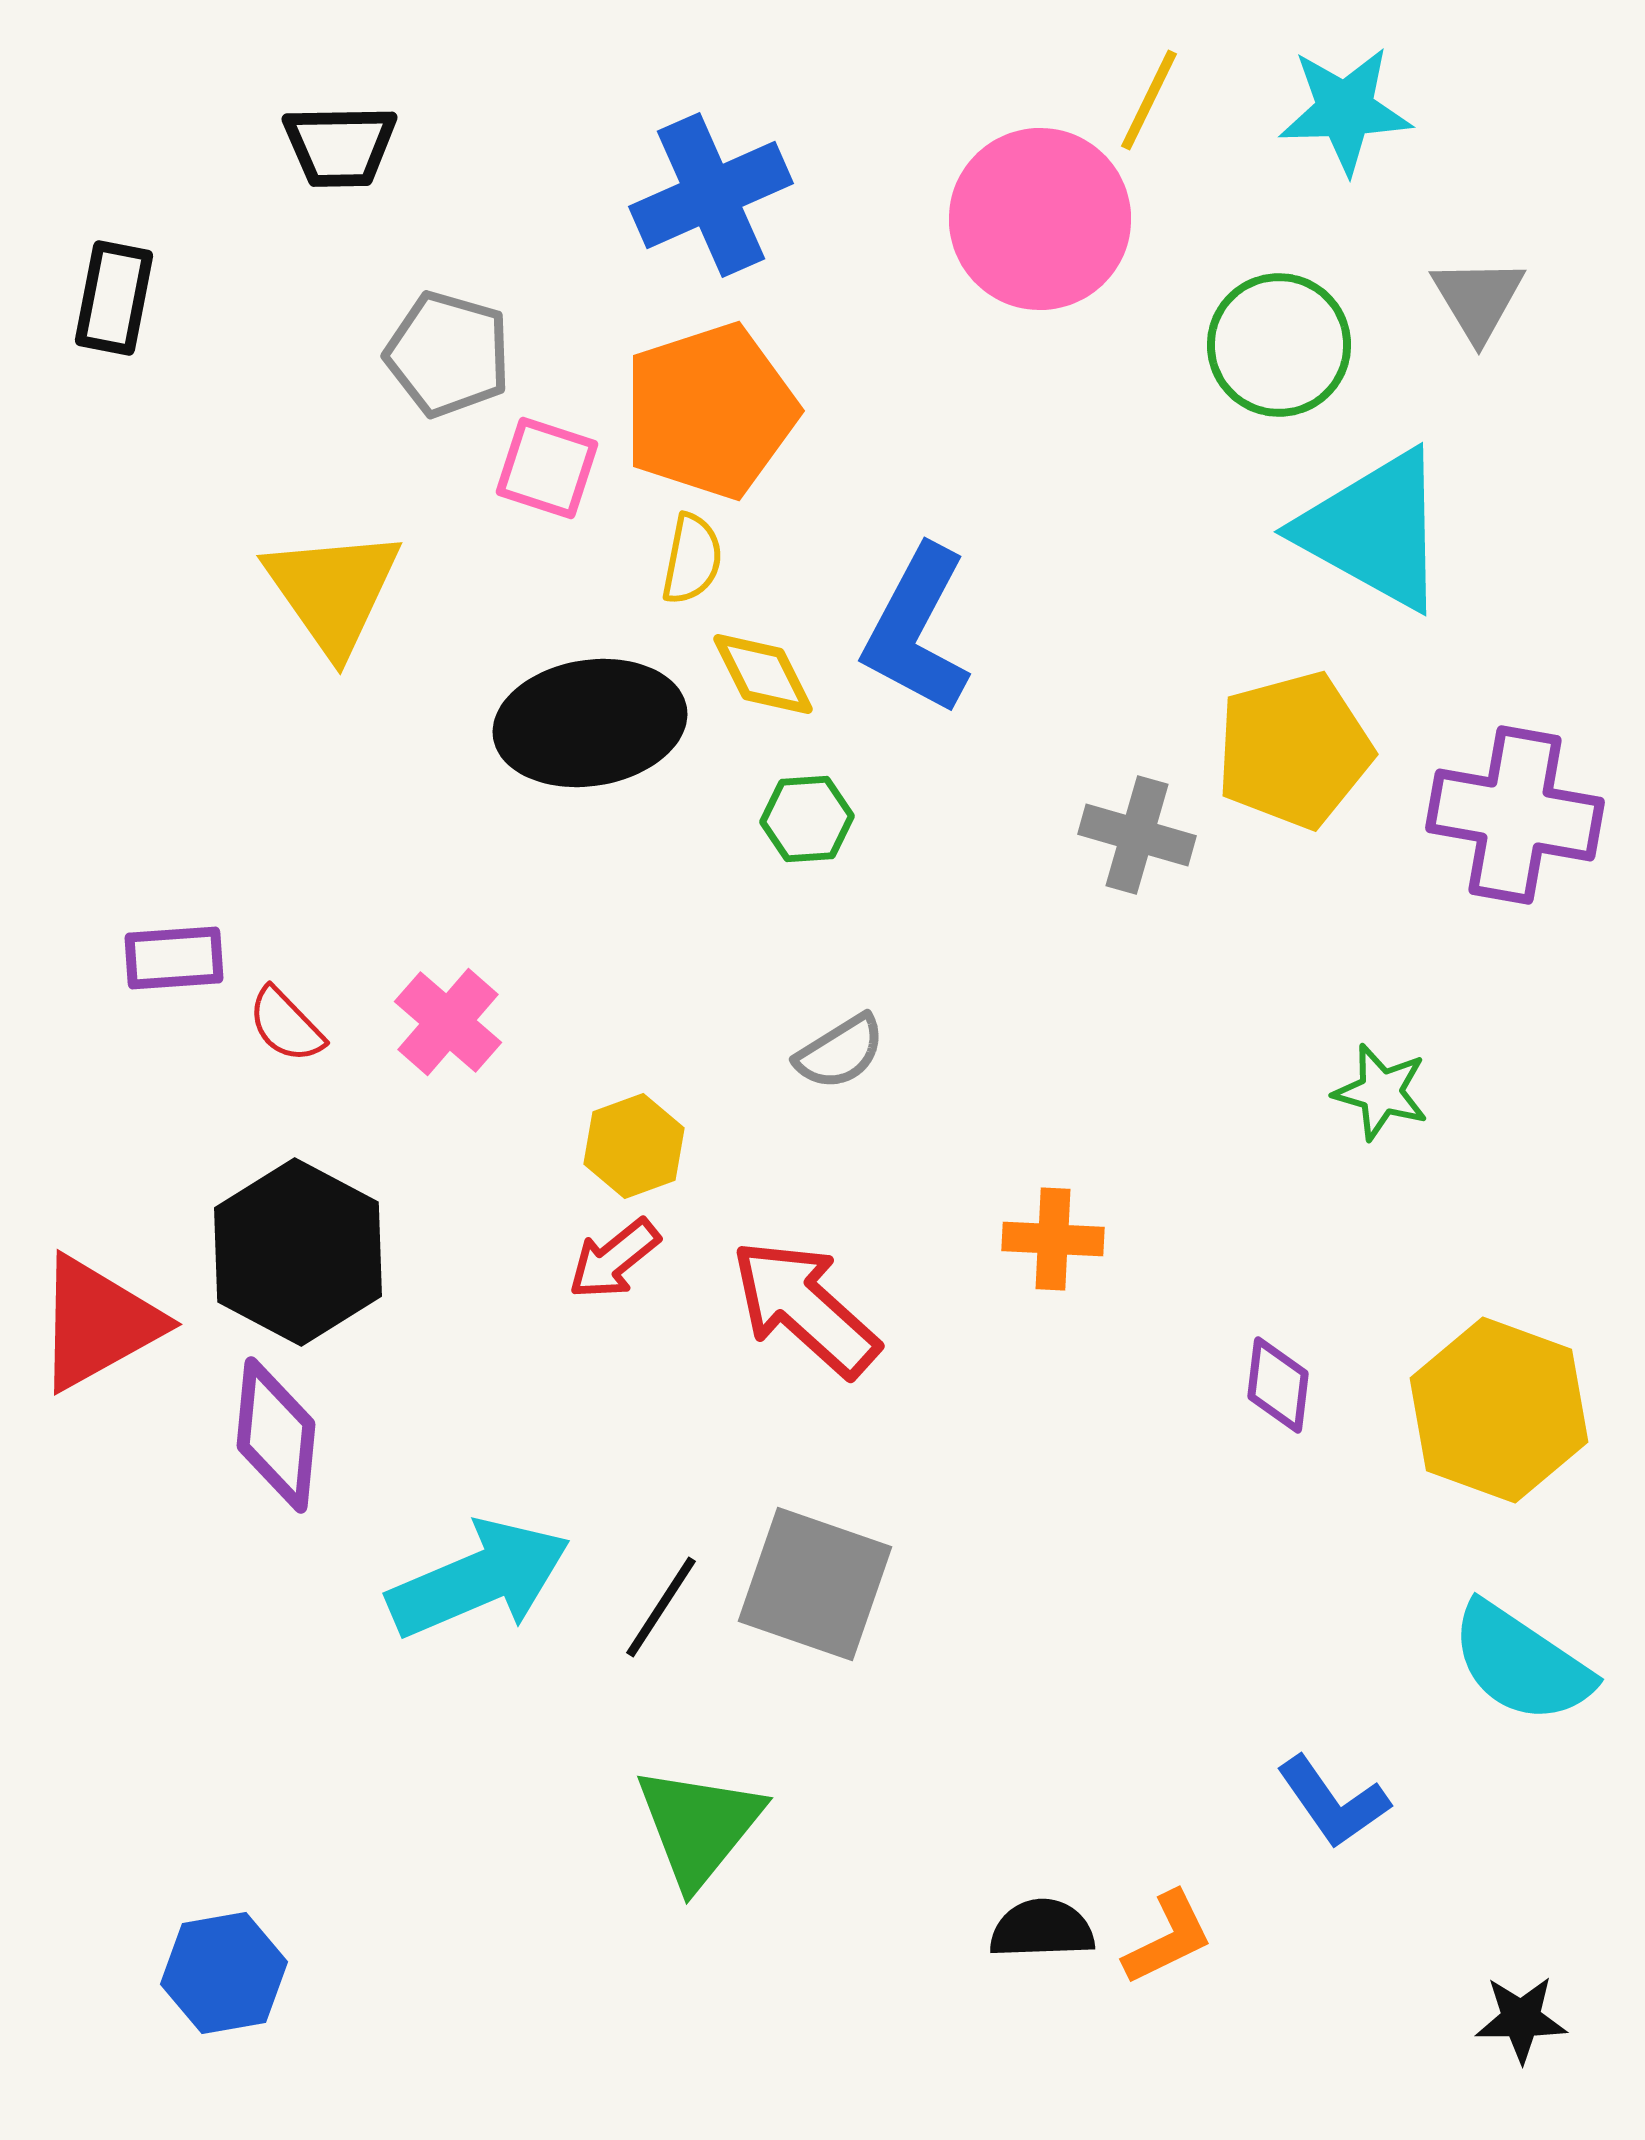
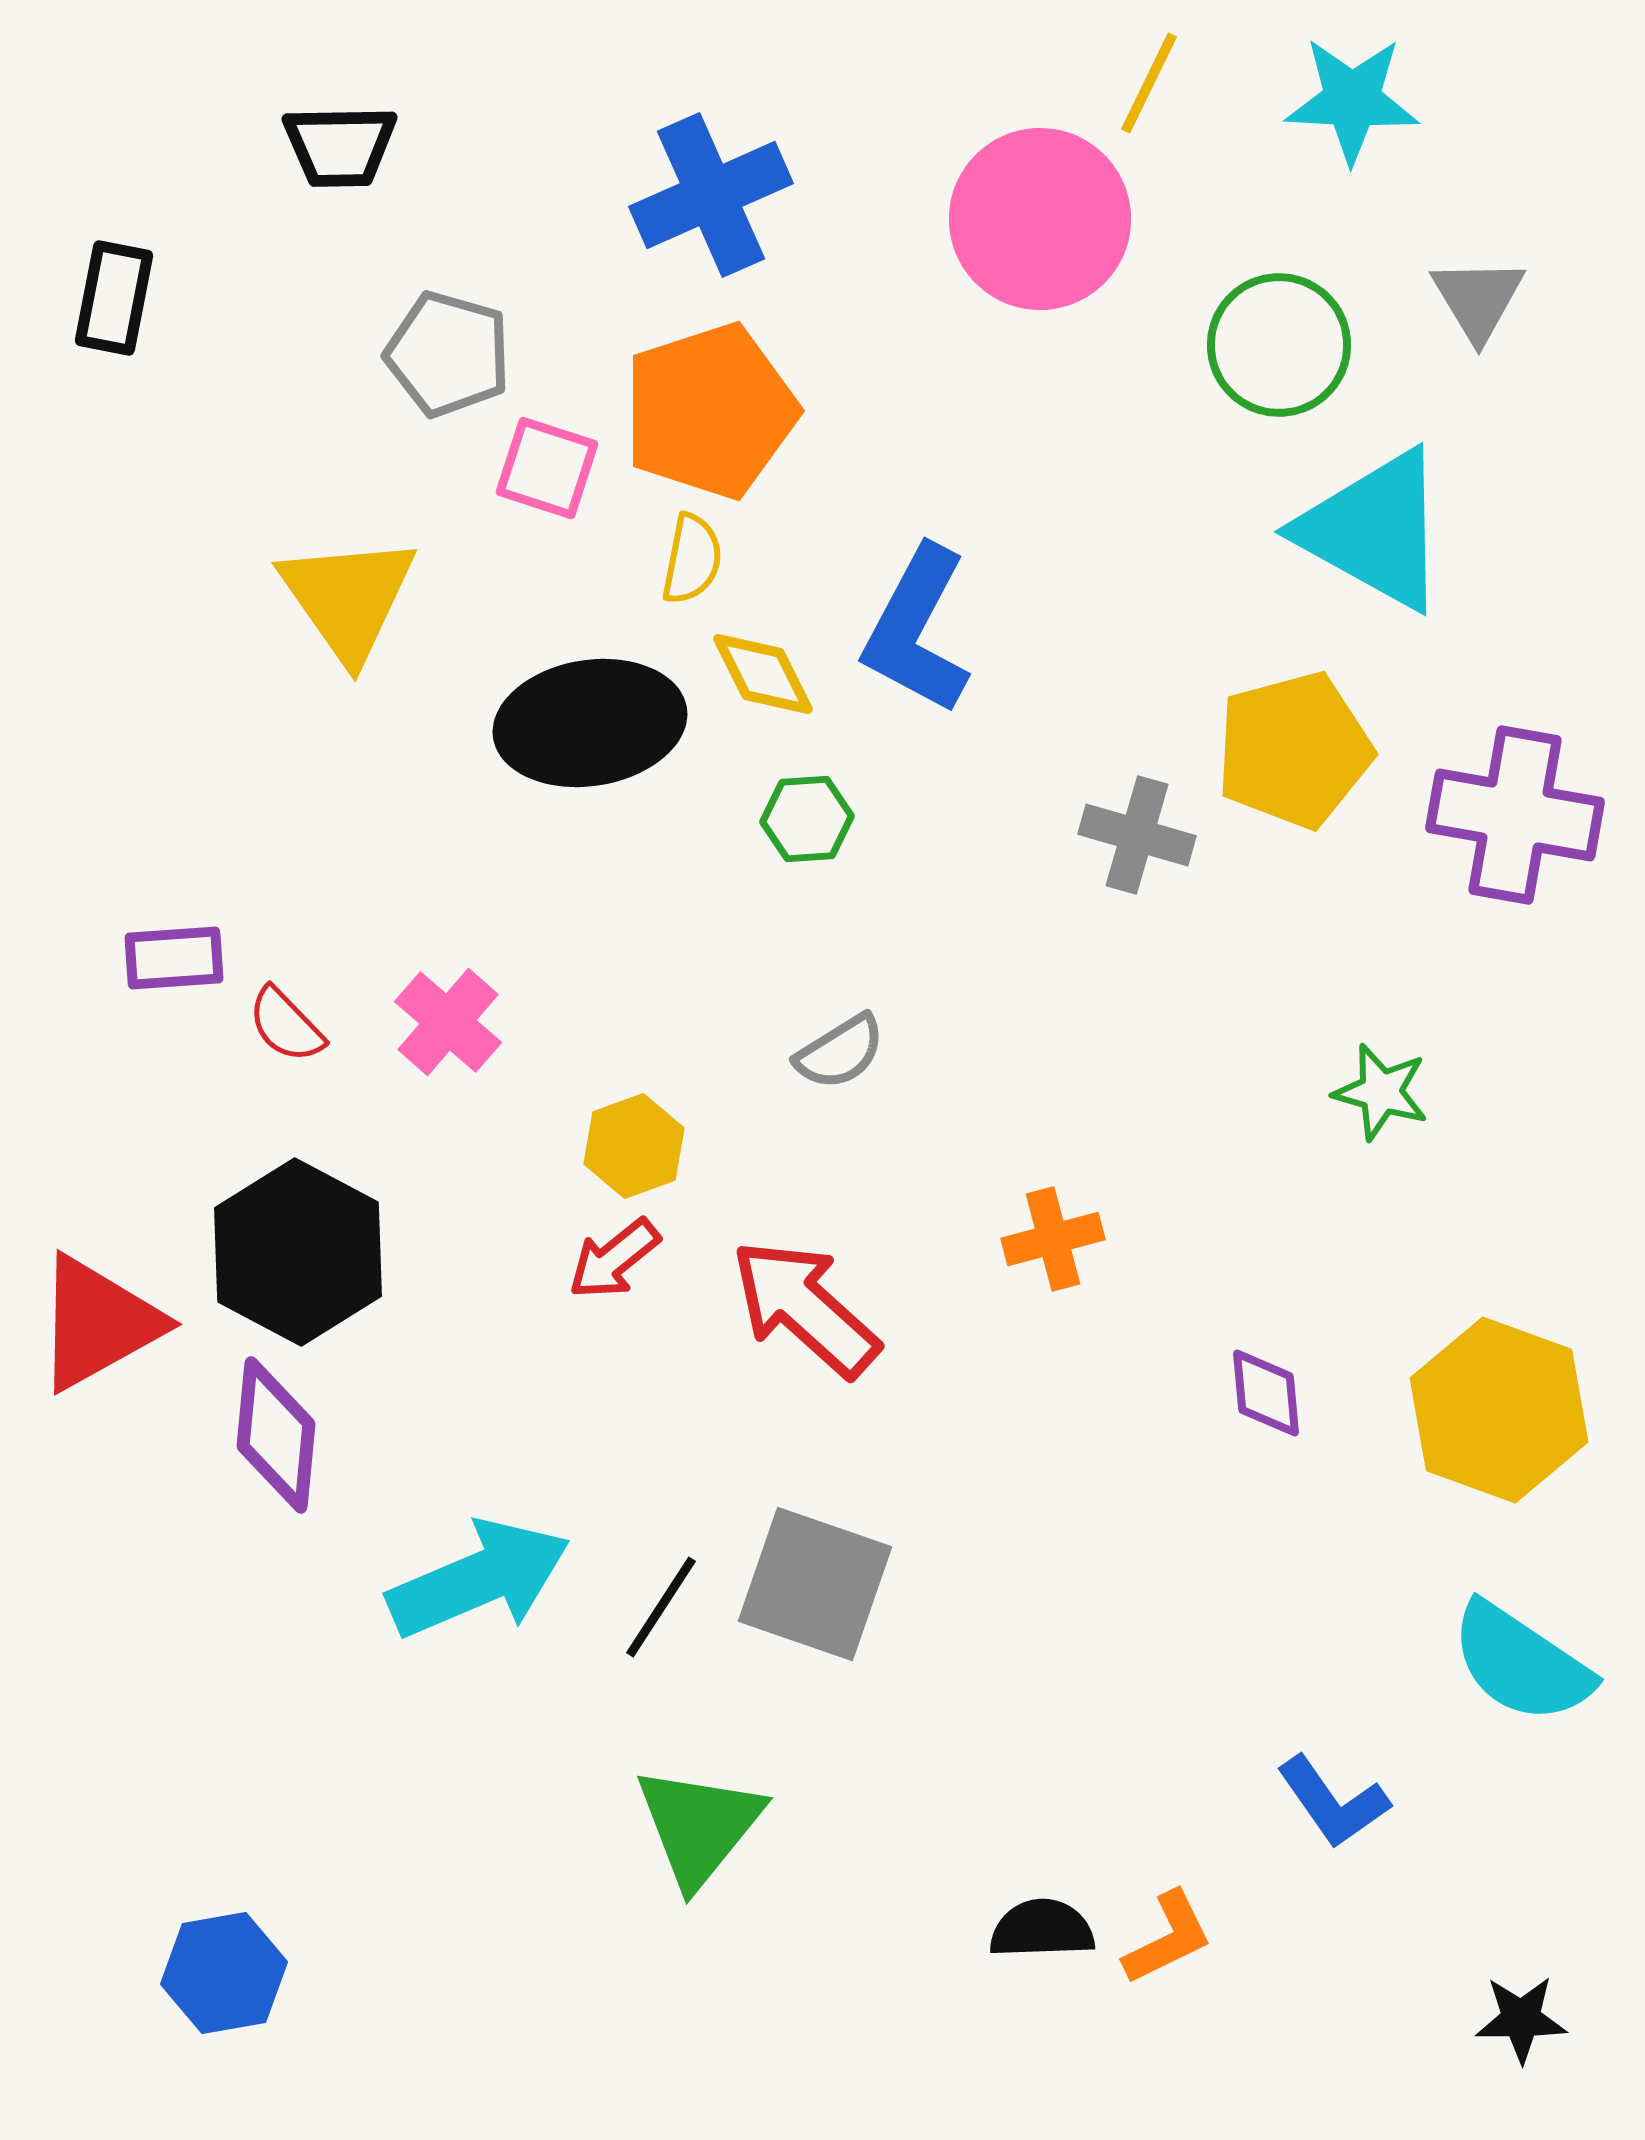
yellow line at (1149, 100): moved 17 px up
cyan star at (1345, 110): moved 7 px right, 10 px up; rotated 5 degrees clockwise
yellow triangle at (333, 591): moved 15 px right, 7 px down
orange cross at (1053, 1239): rotated 18 degrees counterclockwise
purple diamond at (1278, 1385): moved 12 px left, 8 px down; rotated 12 degrees counterclockwise
